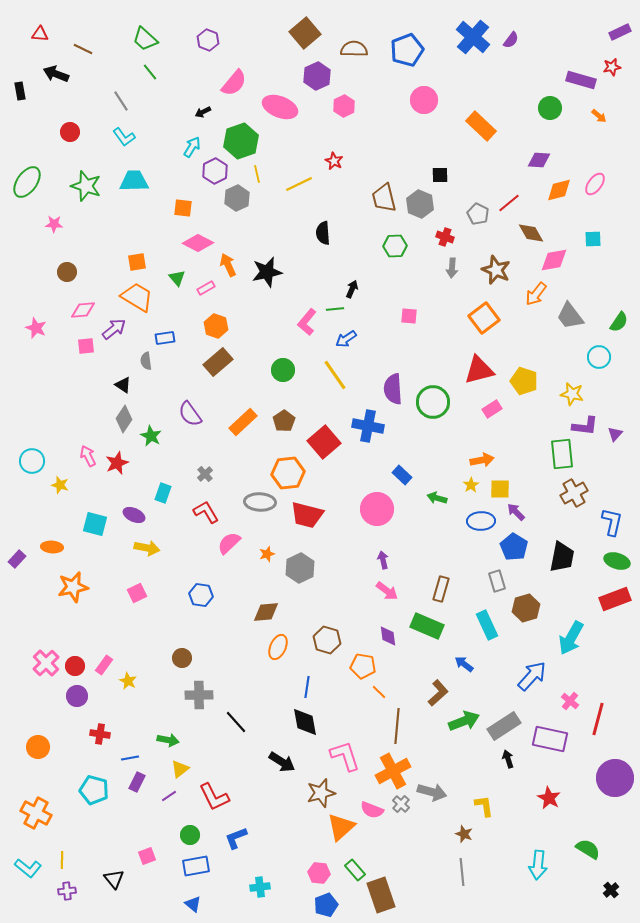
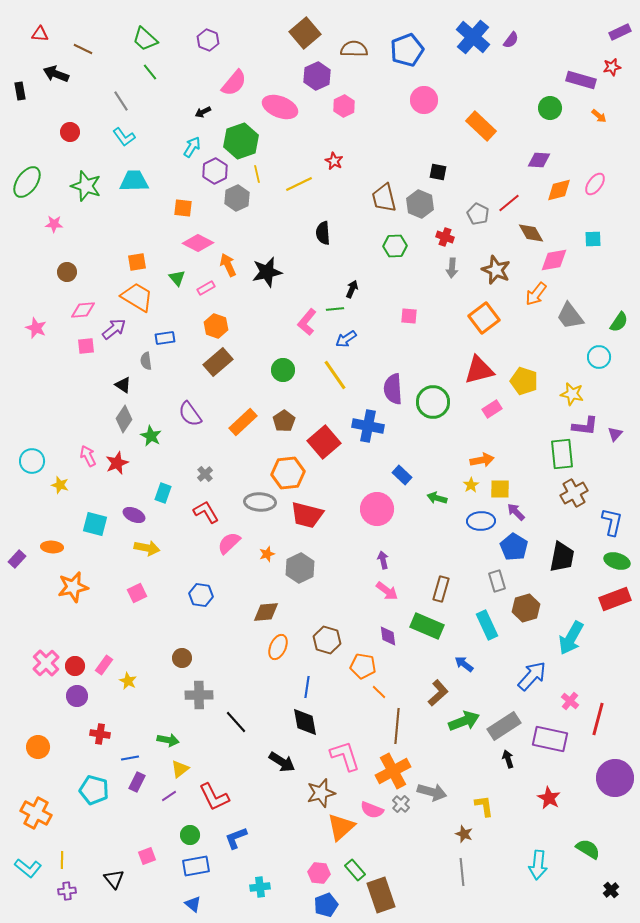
black square at (440, 175): moved 2 px left, 3 px up; rotated 12 degrees clockwise
